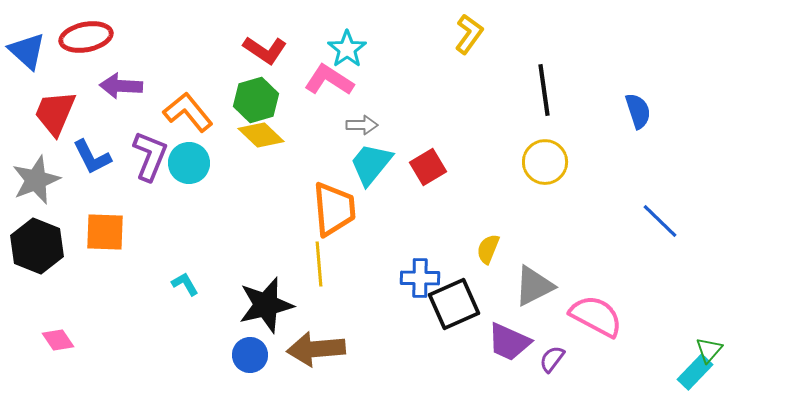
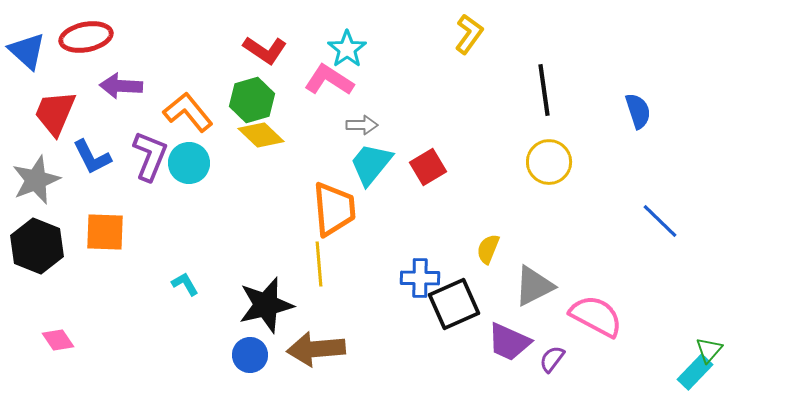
green hexagon: moved 4 px left
yellow circle: moved 4 px right
